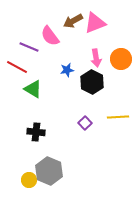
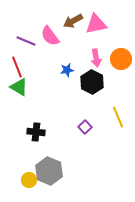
pink triangle: moved 1 px right, 1 px down; rotated 10 degrees clockwise
purple line: moved 3 px left, 6 px up
red line: rotated 40 degrees clockwise
green triangle: moved 14 px left, 2 px up
yellow line: rotated 70 degrees clockwise
purple square: moved 4 px down
